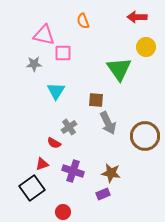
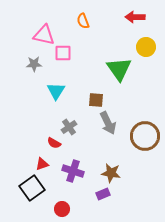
red arrow: moved 2 px left
red circle: moved 1 px left, 3 px up
